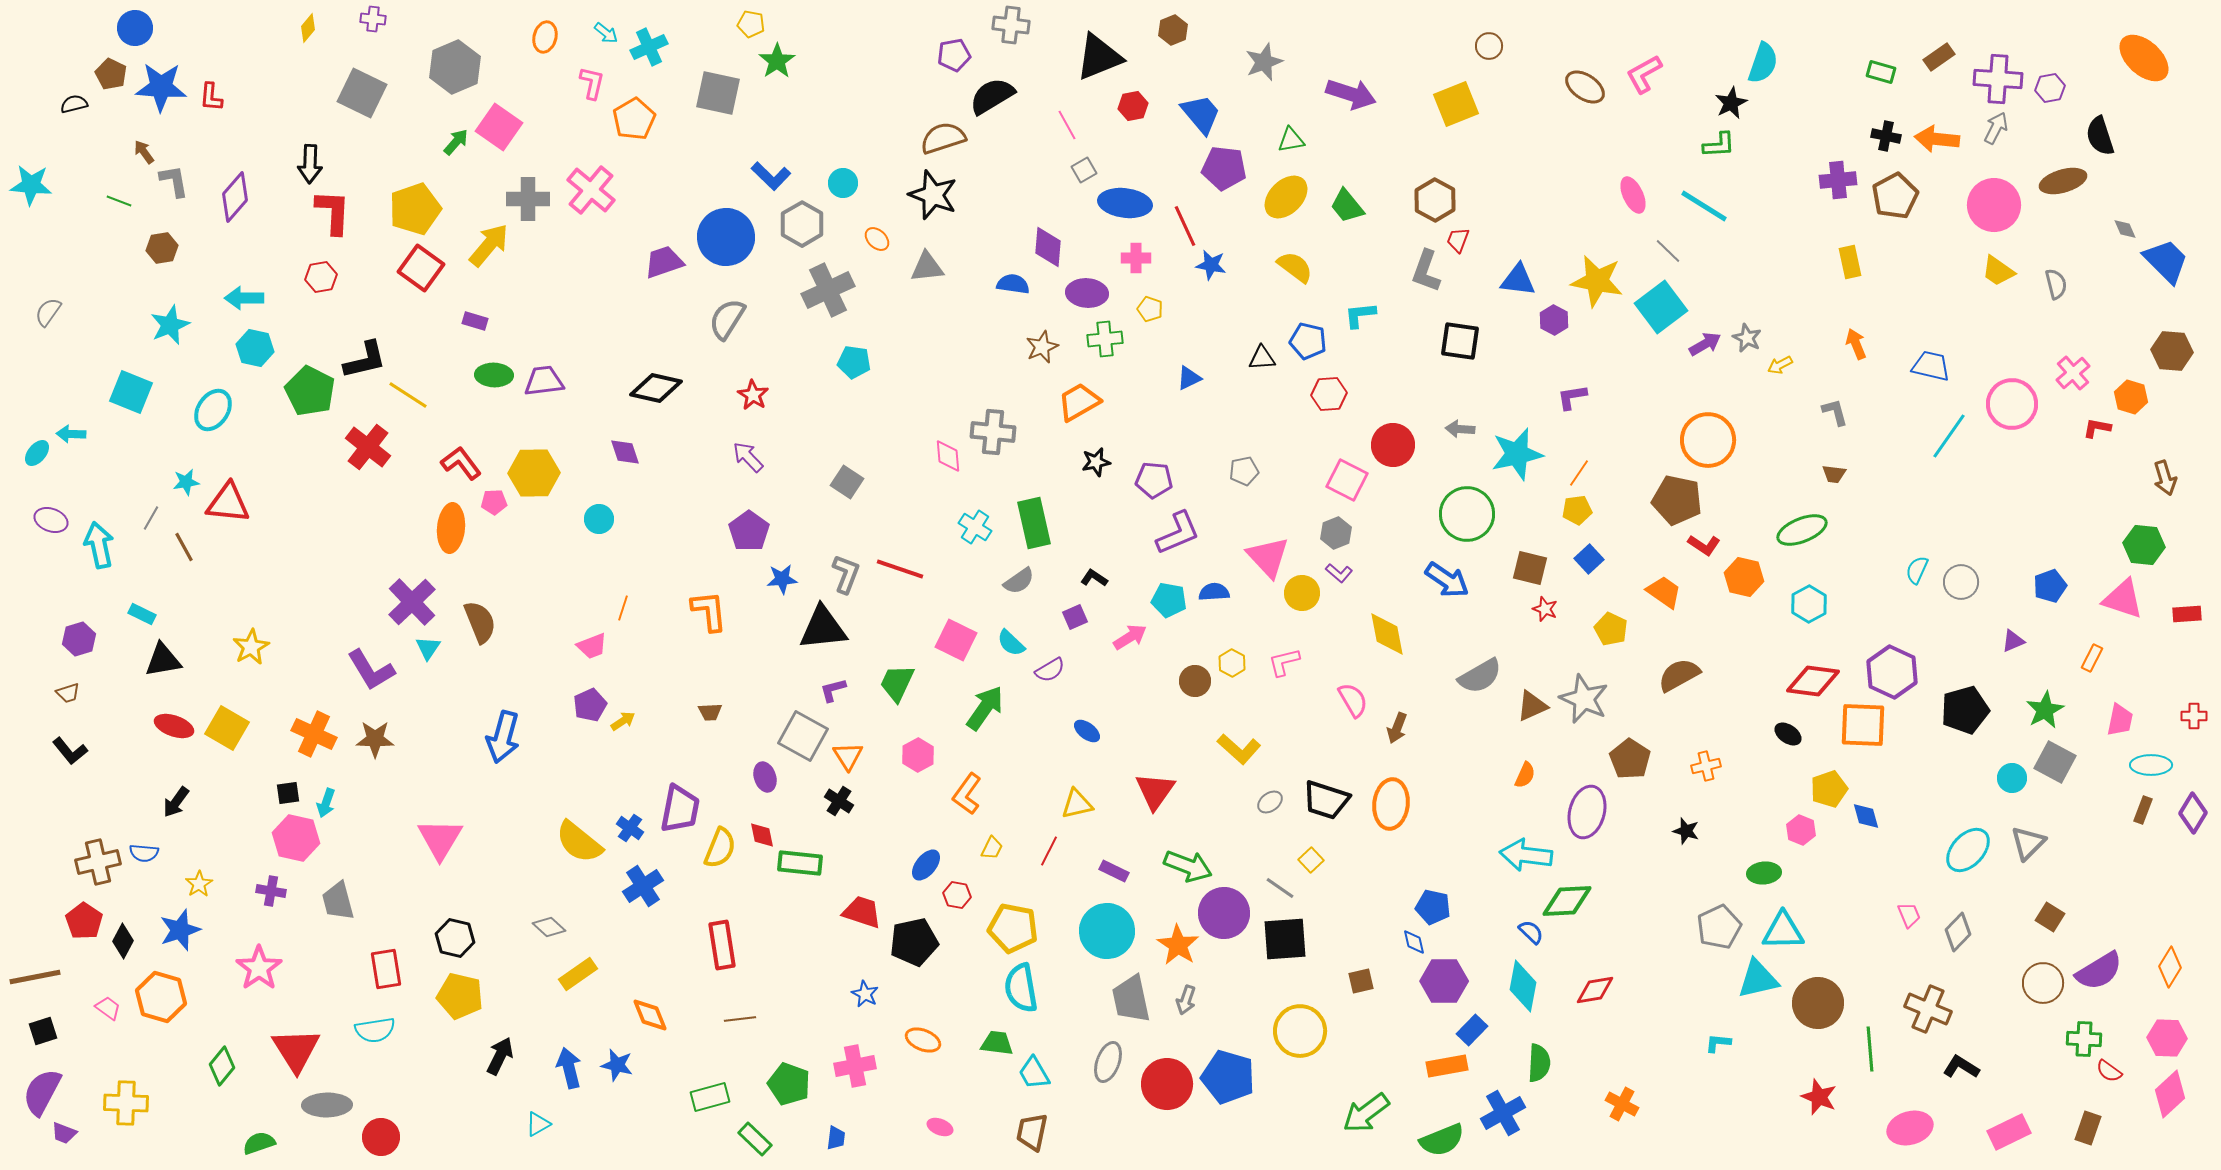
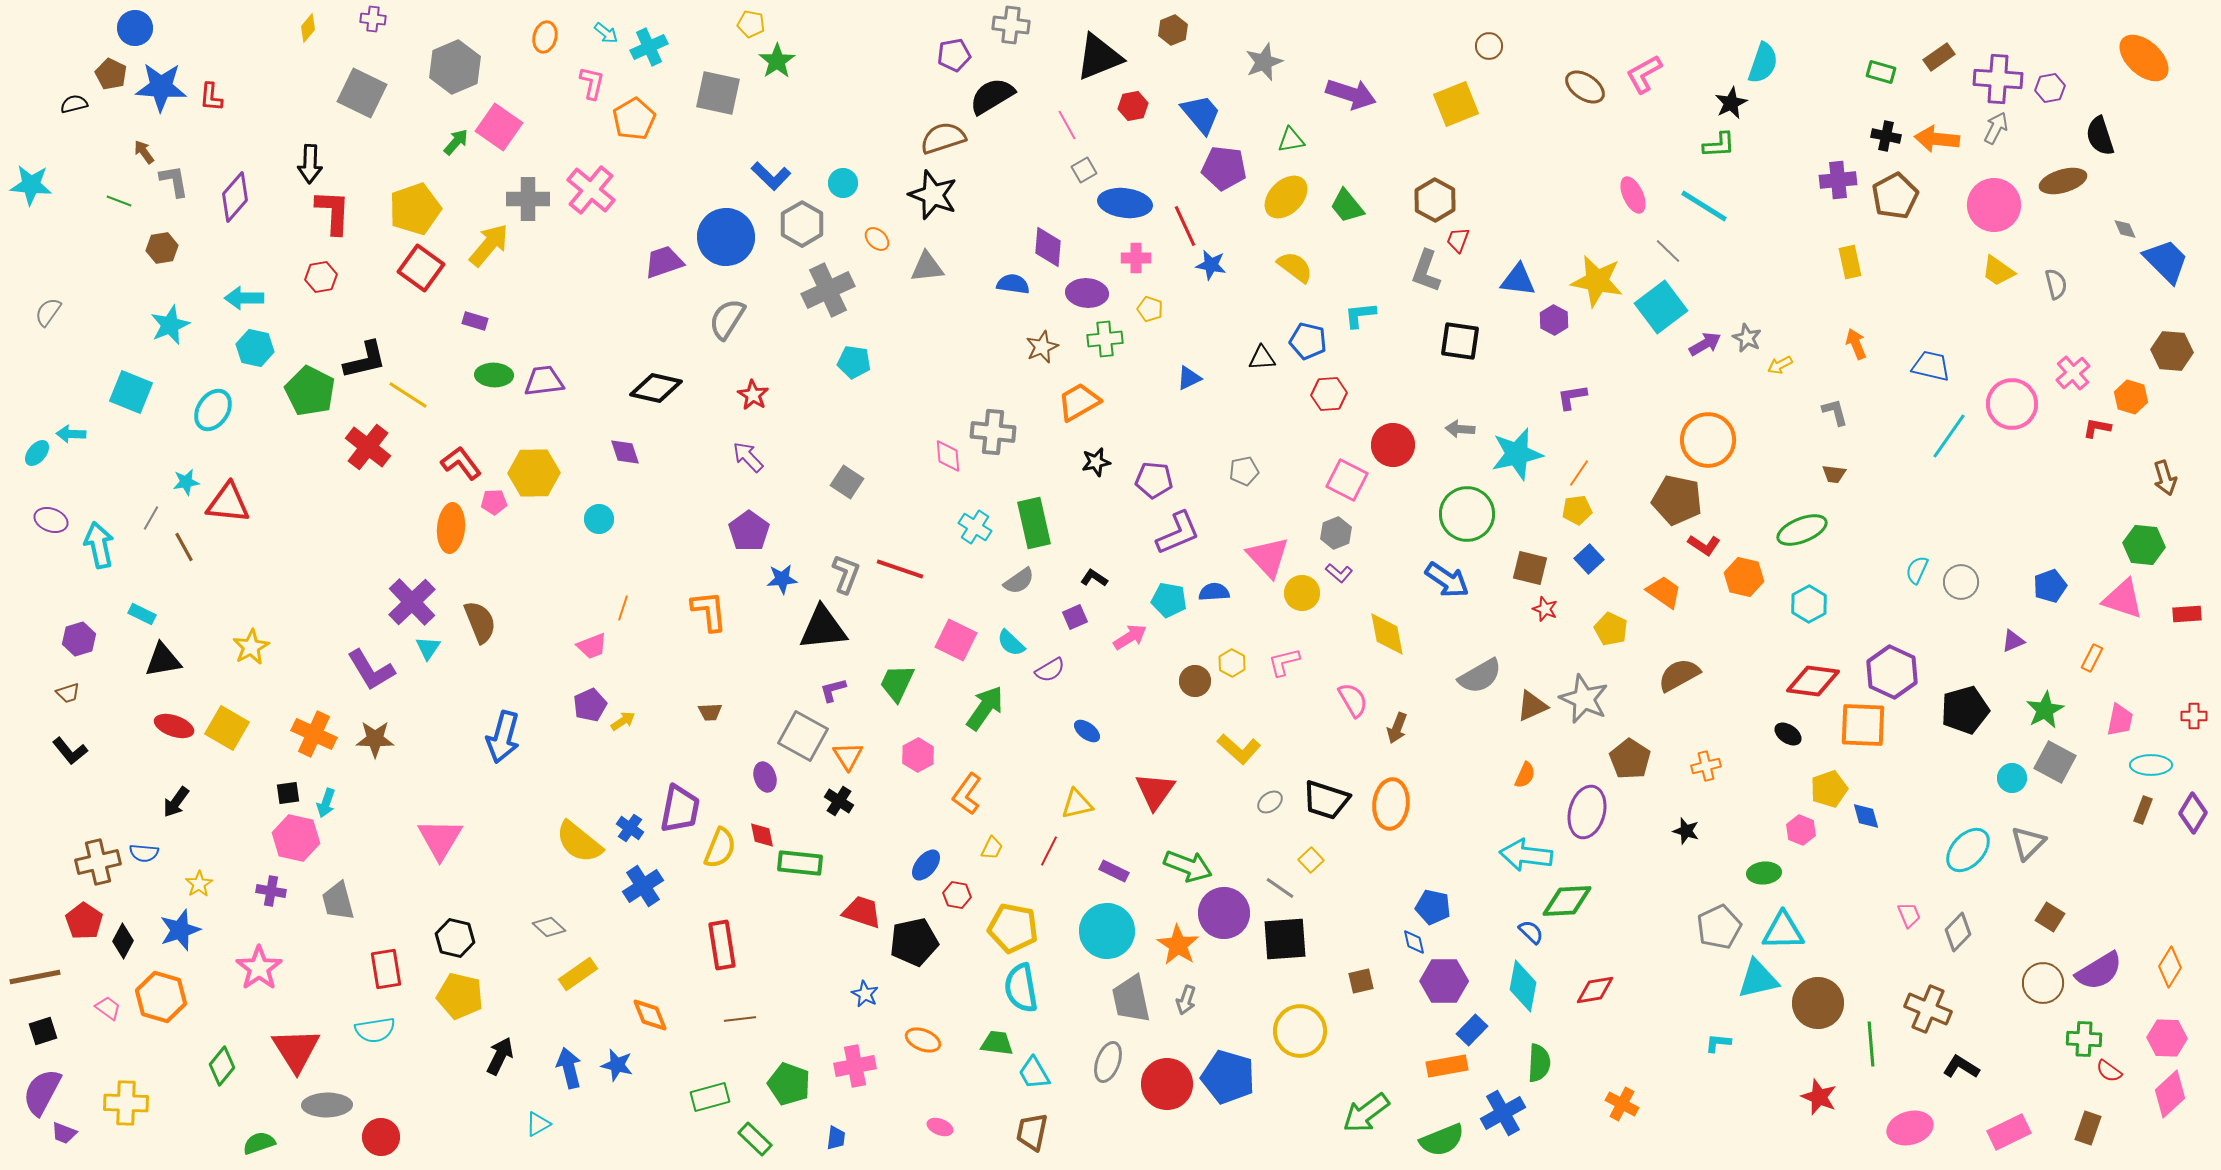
green line at (1870, 1049): moved 1 px right, 5 px up
